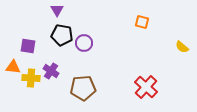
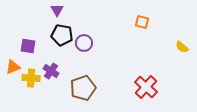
orange triangle: rotated 28 degrees counterclockwise
brown pentagon: rotated 15 degrees counterclockwise
